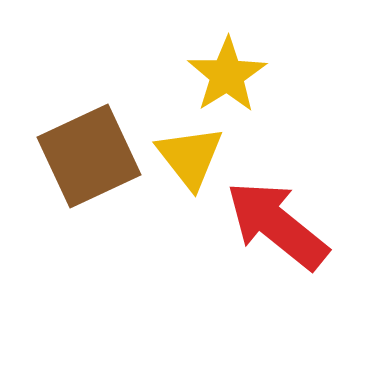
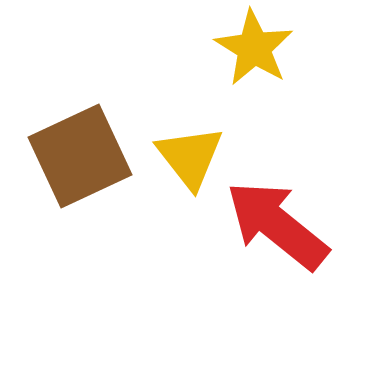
yellow star: moved 27 px right, 27 px up; rotated 8 degrees counterclockwise
brown square: moved 9 px left
